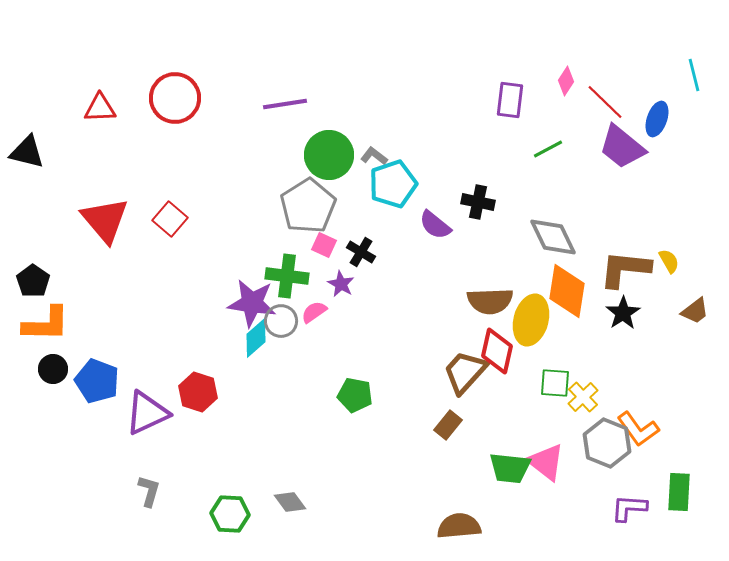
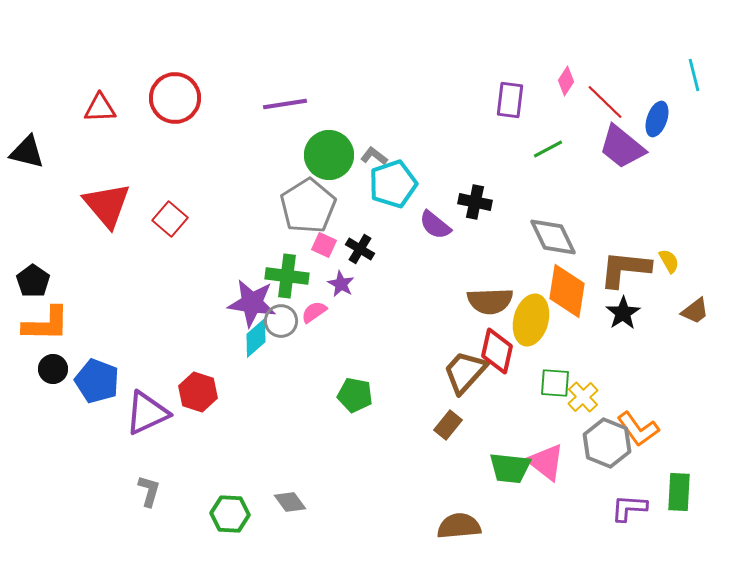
black cross at (478, 202): moved 3 px left
red triangle at (105, 220): moved 2 px right, 15 px up
black cross at (361, 252): moved 1 px left, 3 px up
